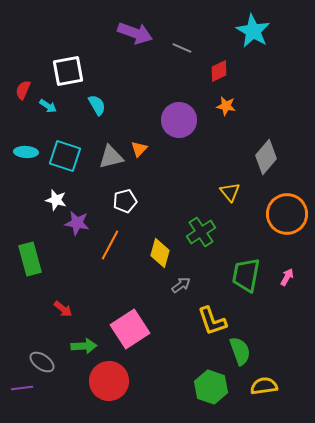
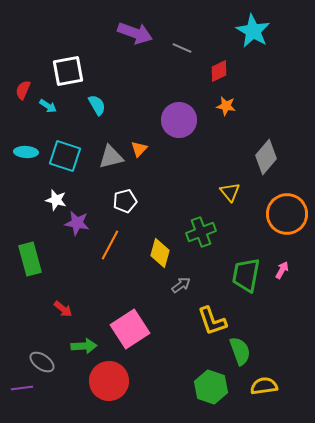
green cross: rotated 12 degrees clockwise
pink arrow: moved 5 px left, 7 px up
